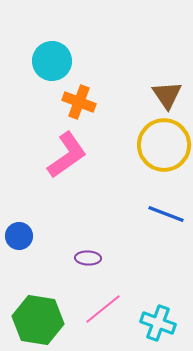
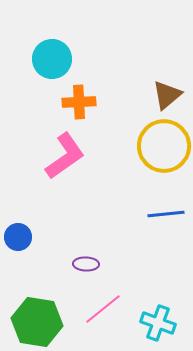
cyan circle: moved 2 px up
brown triangle: rotated 24 degrees clockwise
orange cross: rotated 24 degrees counterclockwise
yellow circle: moved 1 px down
pink L-shape: moved 2 px left, 1 px down
blue line: rotated 27 degrees counterclockwise
blue circle: moved 1 px left, 1 px down
purple ellipse: moved 2 px left, 6 px down
green hexagon: moved 1 px left, 2 px down
